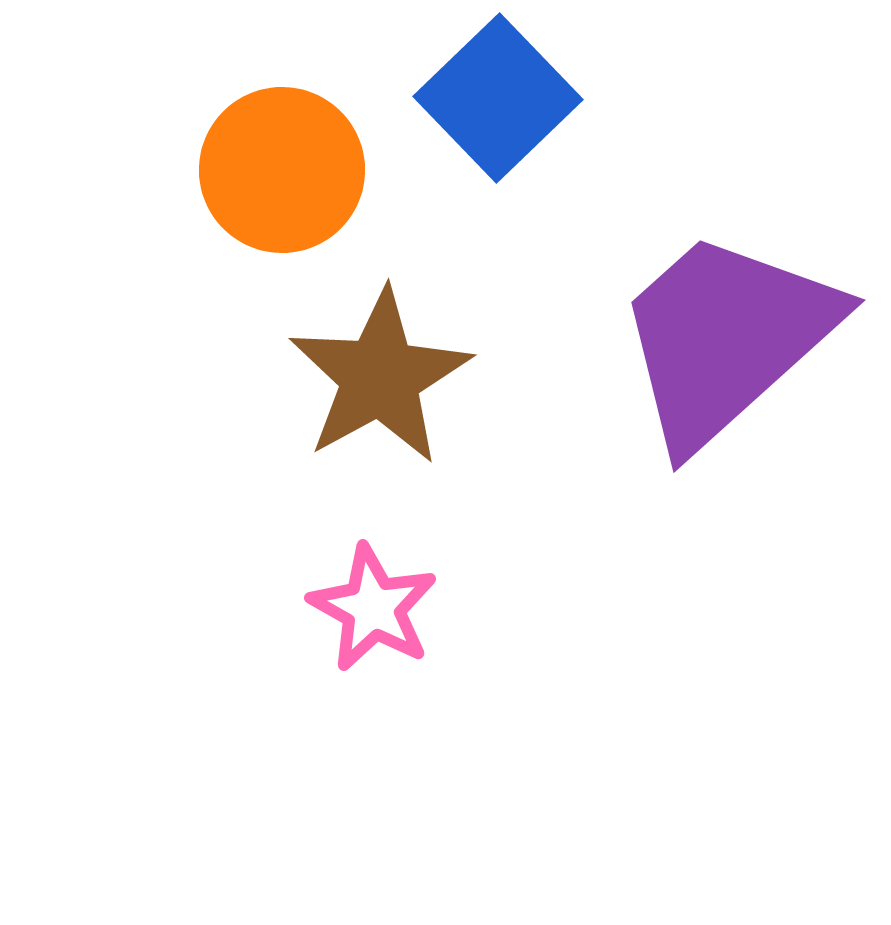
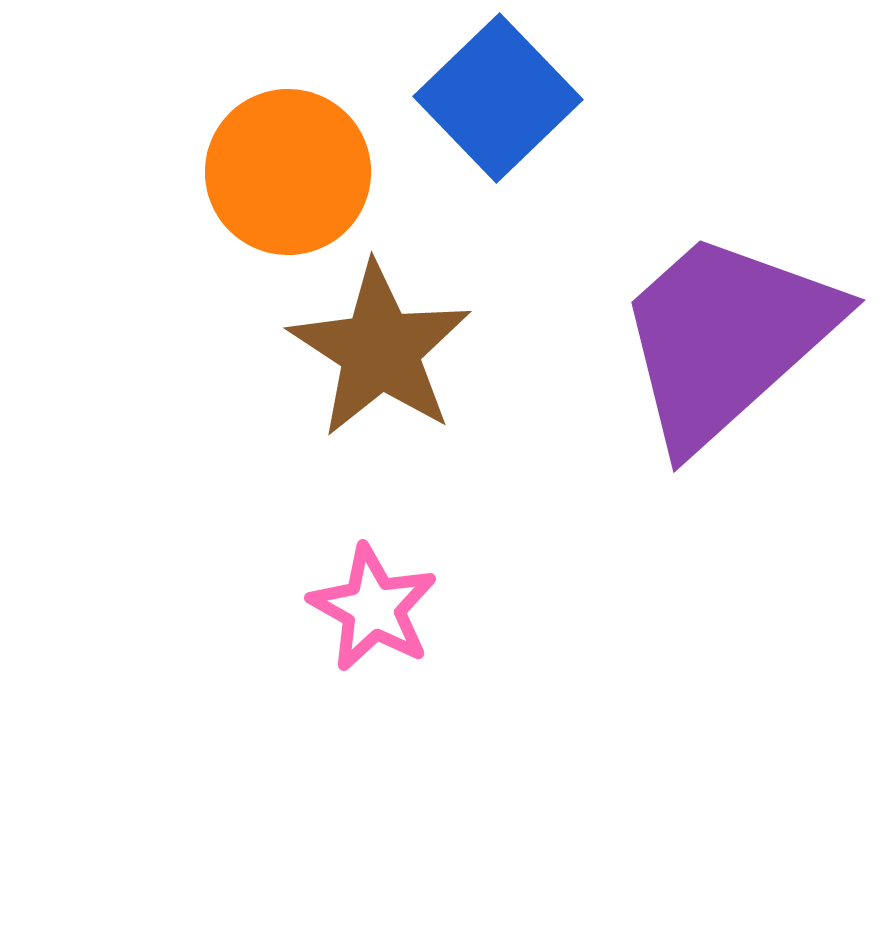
orange circle: moved 6 px right, 2 px down
brown star: moved 27 px up; rotated 10 degrees counterclockwise
